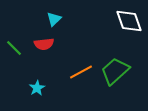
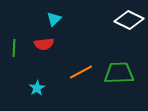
white diamond: moved 1 px up; rotated 44 degrees counterclockwise
green line: rotated 48 degrees clockwise
green trapezoid: moved 4 px right, 2 px down; rotated 40 degrees clockwise
